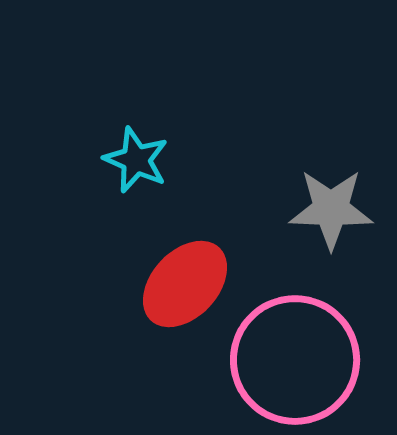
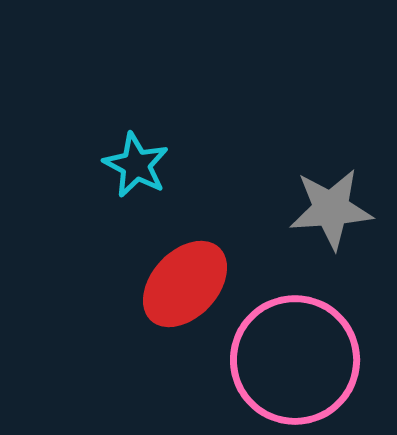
cyan star: moved 5 px down; rotated 4 degrees clockwise
gray star: rotated 6 degrees counterclockwise
